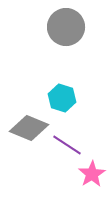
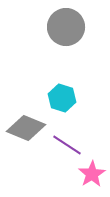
gray diamond: moved 3 px left
